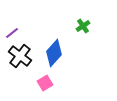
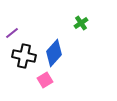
green cross: moved 2 px left, 3 px up
black cross: moved 4 px right; rotated 25 degrees counterclockwise
pink square: moved 3 px up
